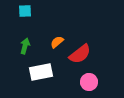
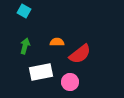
cyan square: moved 1 px left; rotated 32 degrees clockwise
orange semicircle: rotated 40 degrees clockwise
pink circle: moved 19 px left
